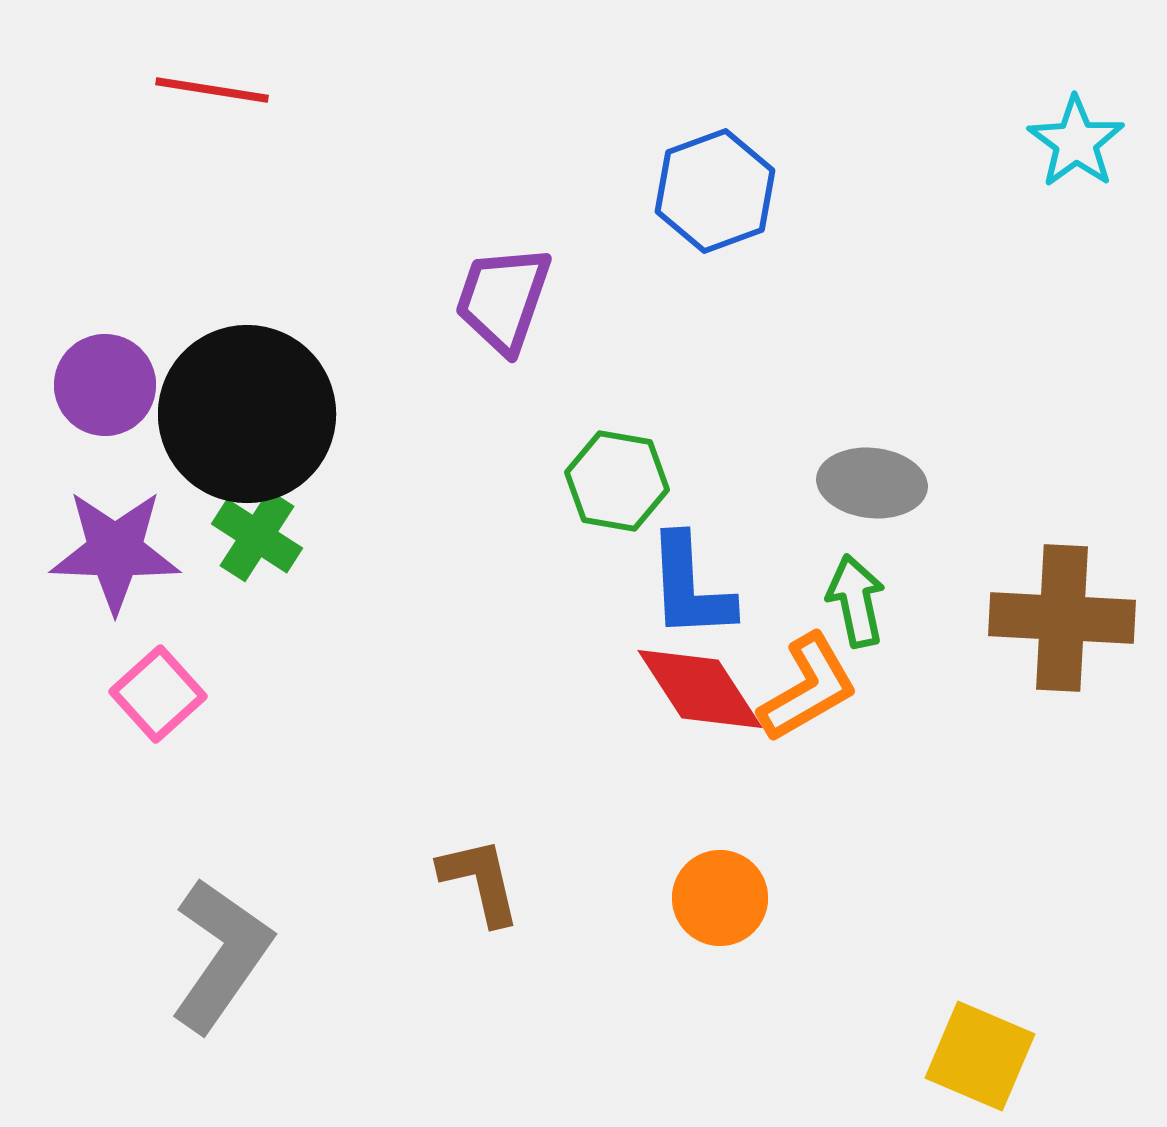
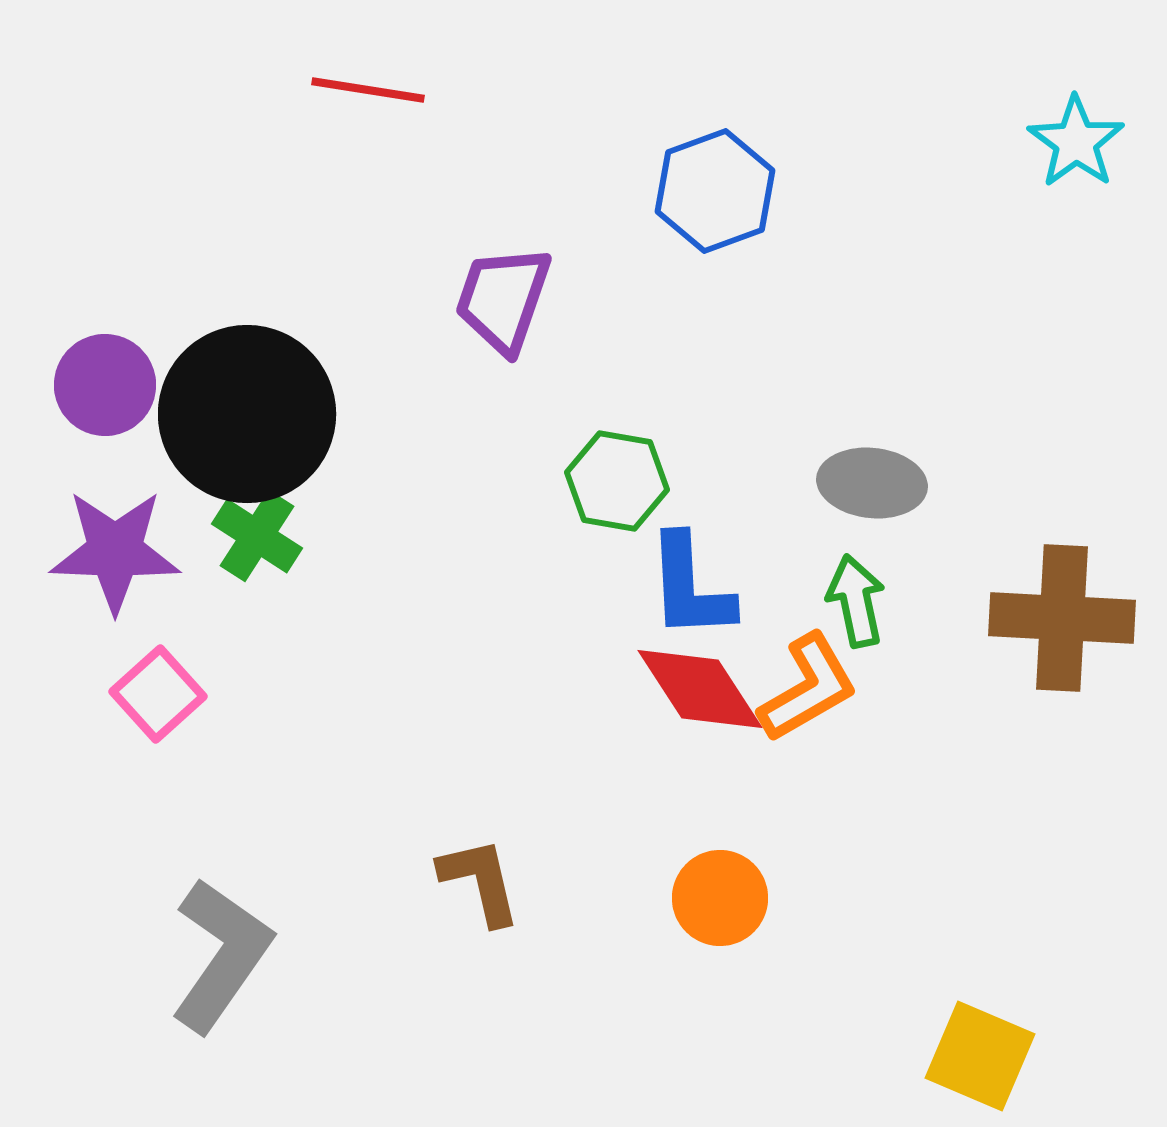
red line: moved 156 px right
